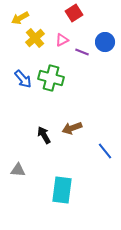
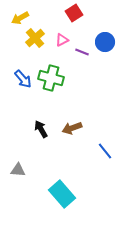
black arrow: moved 3 px left, 6 px up
cyan rectangle: moved 4 px down; rotated 48 degrees counterclockwise
